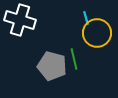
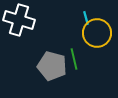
white cross: moved 1 px left
